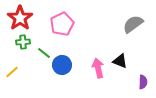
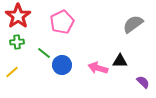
red star: moved 2 px left, 2 px up
pink pentagon: moved 2 px up
green cross: moved 6 px left
black triangle: rotated 21 degrees counterclockwise
pink arrow: rotated 60 degrees counterclockwise
purple semicircle: rotated 48 degrees counterclockwise
